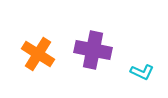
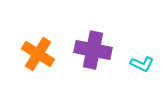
cyan L-shape: moved 8 px up
